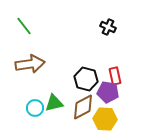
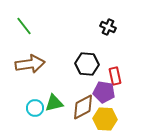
black hexagon: moved 1 px right, 15 px up; rotated 10 degrees counterclockwise
purple pentagon: moved 4 px left
